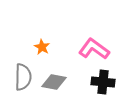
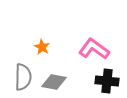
black cross: moved 4 px right, 1 px up
